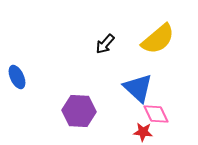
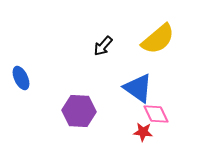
black arrow: moved 2 px left, 2 px down
blue ellipse: moved 4 px right, 1 px down
blue triangle: rotated 8 degrees counterclockwise
